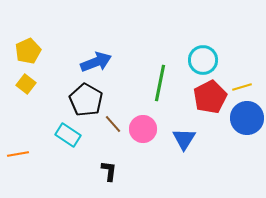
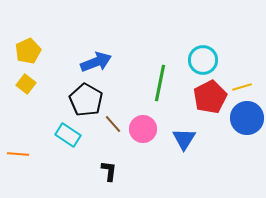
orange line: rotated 15 degrees clockwise
